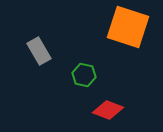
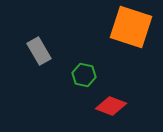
orange square: moved 3 px right
red diamond: moved 3 px right, 4 px up
